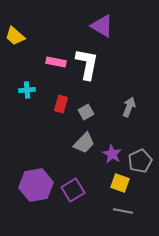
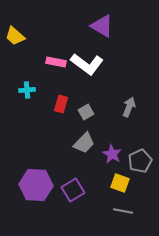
white L-shape: rotated 116 degrees clockwise
purple hexagon: rotated 12 degrees clockwise
